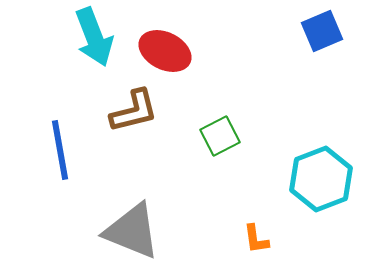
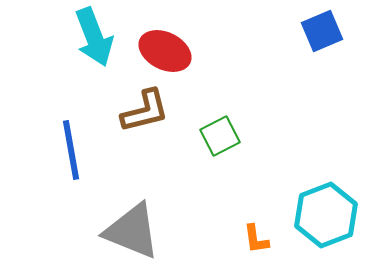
brown L-shape: moved 11 px right
blue line: moved 11 px right
cyan hexagon: moved 5 px right, 36 px down
